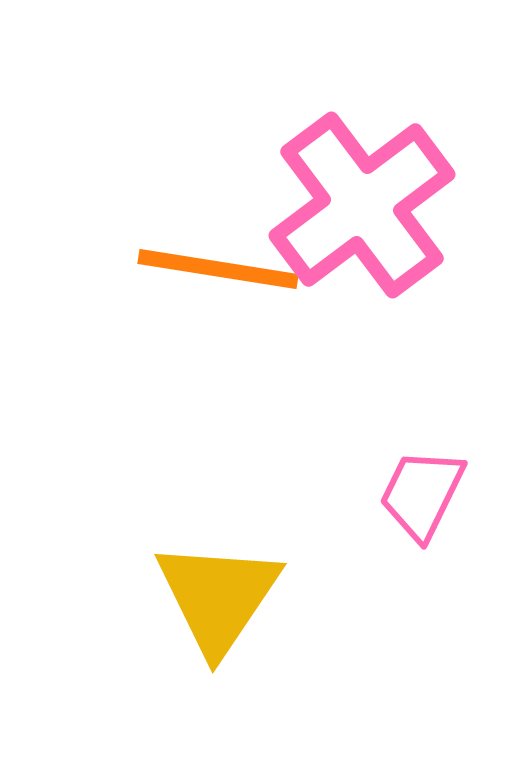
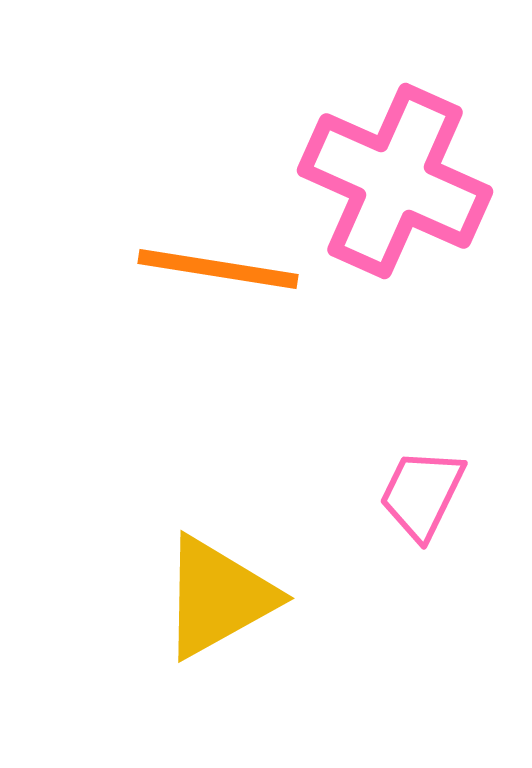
pink cross: moved 33 px right, 24 px up; rotated 29 degrees counterclockwise
yellow triangle: rotated 27 degrees clockwise
